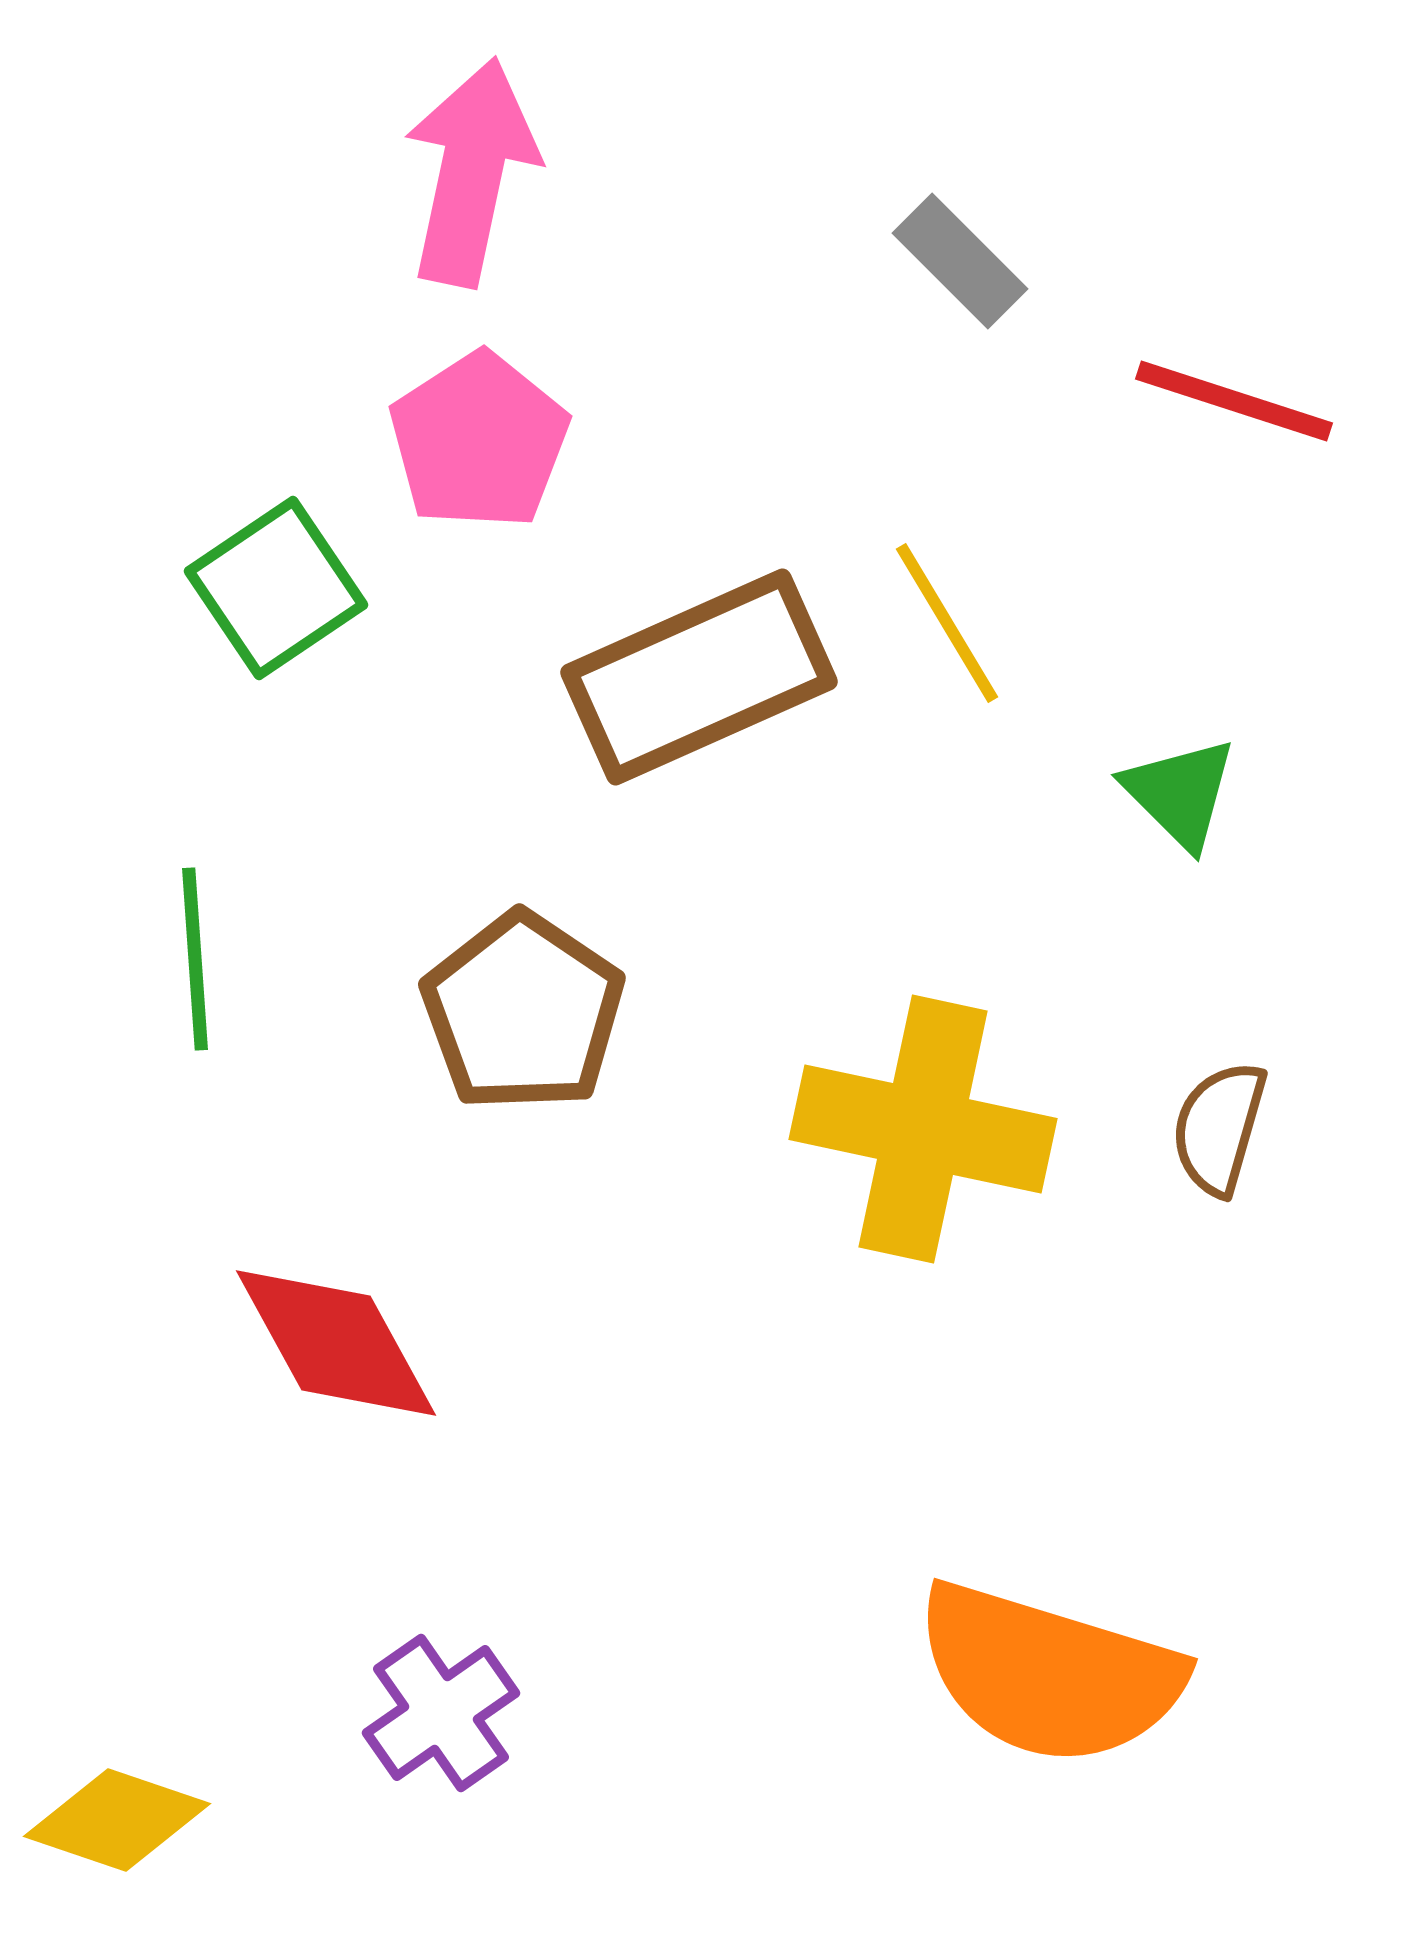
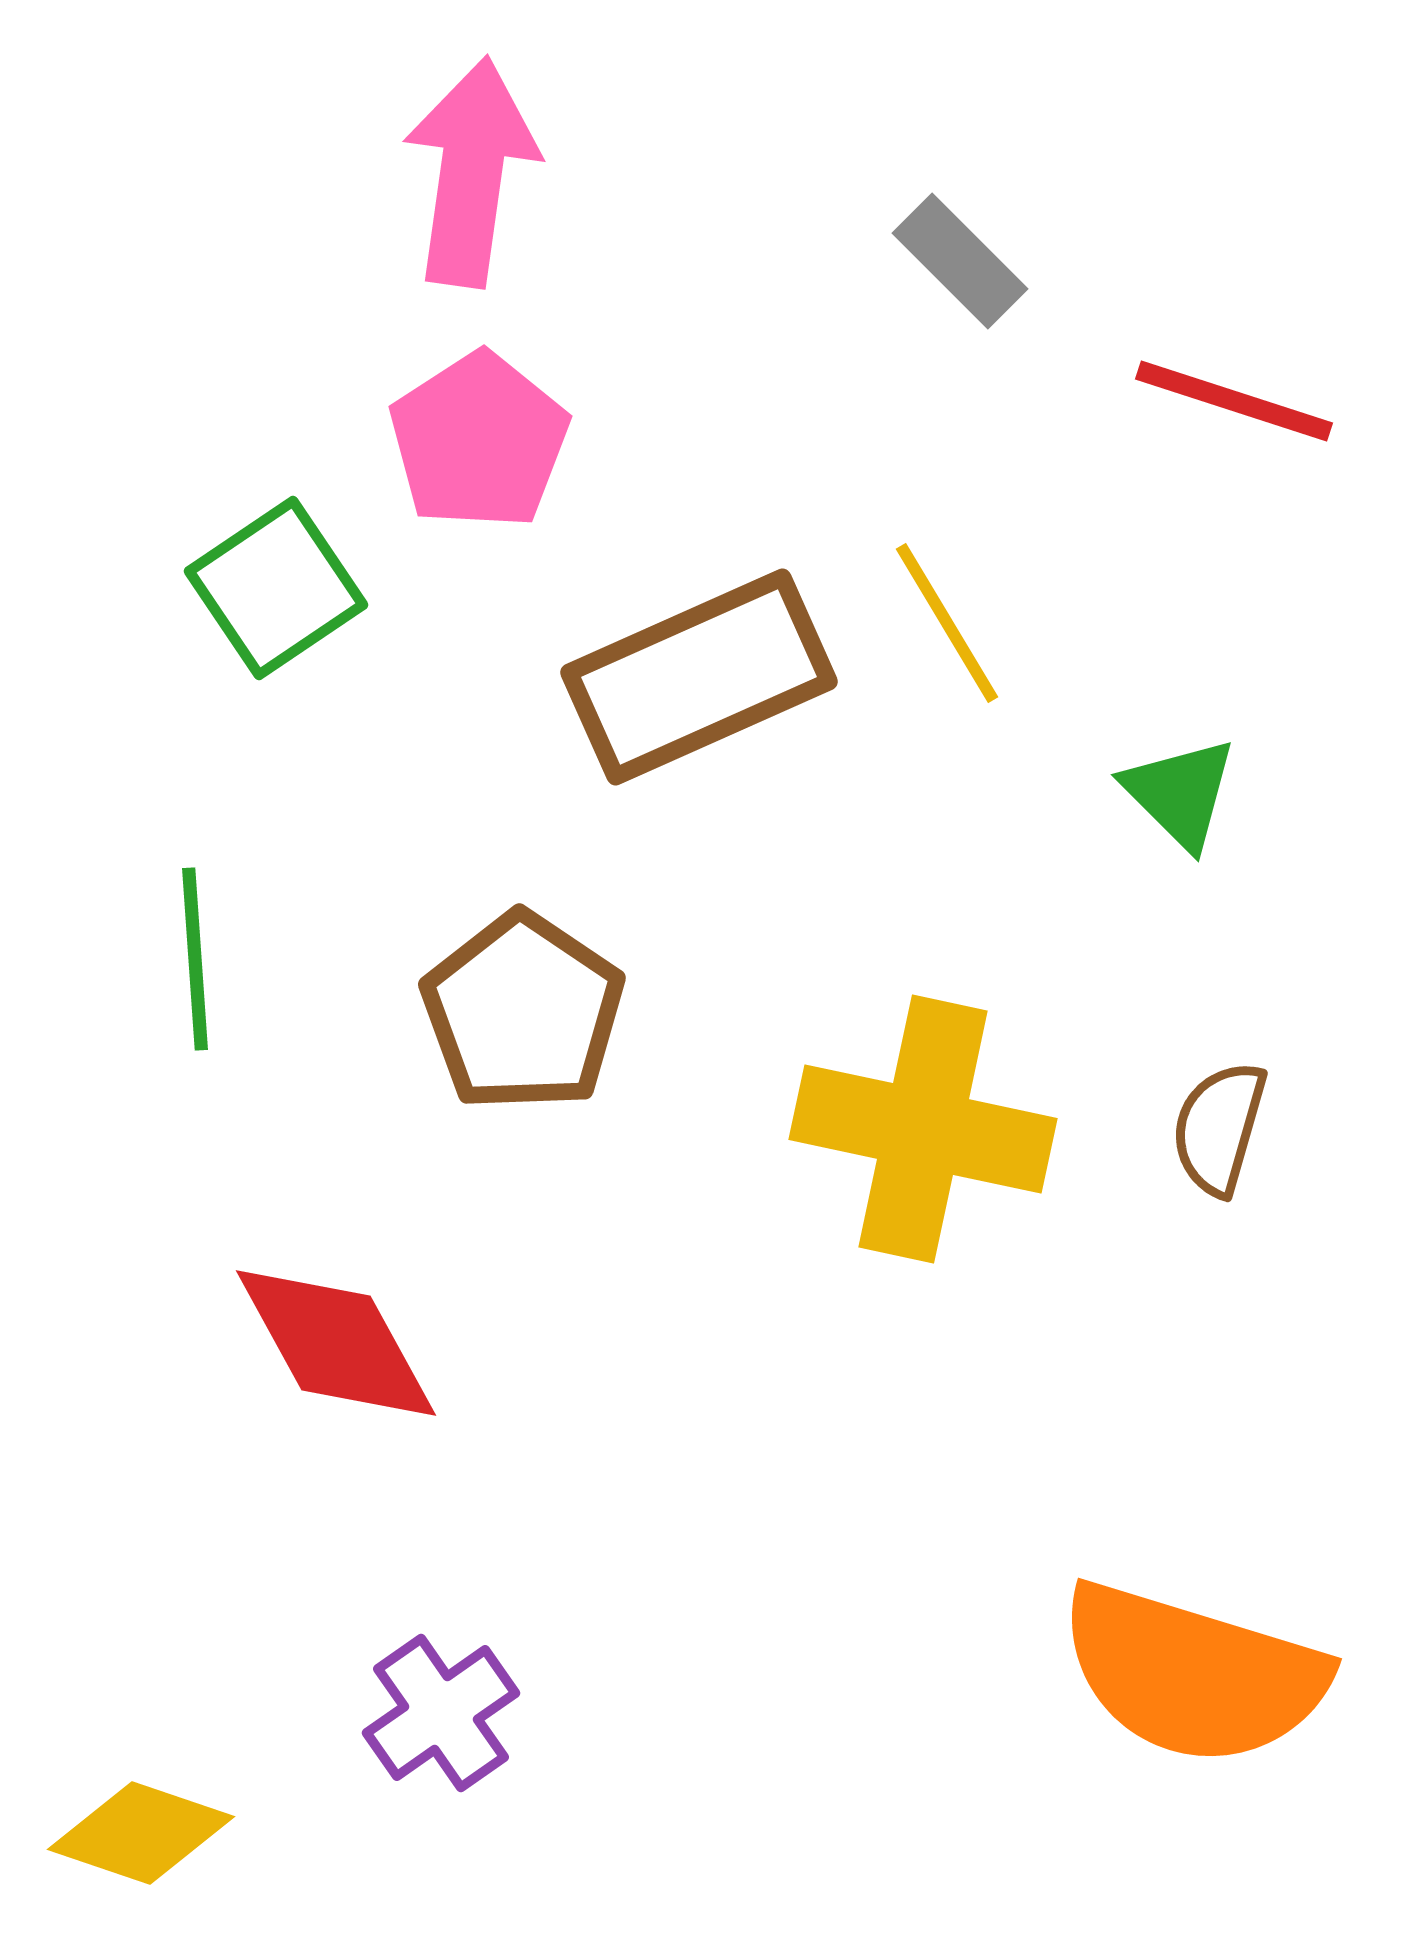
pink arrow: rotated 4 degrees counterclockwise
orange semicircle: moved 144 px right
yellow diamond: moved 24 px right, 13 px down
